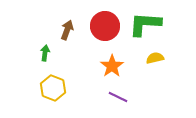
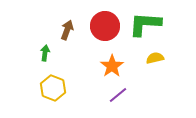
purple line: moved 2 px up; rotated 66 degrees counterclockwise
